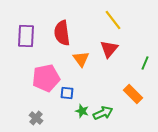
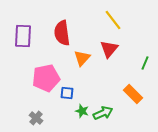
purple rectangle: moved 3 px left
orange triangle: moved 1 px right, 1 px up; rotated 18 degrees clockwise
